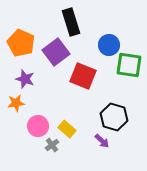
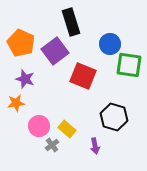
blue circle: moved 1 px right, 1 px up
purple square: moved 1 px left, 1 px up
pink circle: moved 1 px right
purple arrow: moved 7 px left, 5 px down; rotated 35 degrees clockwise
